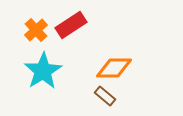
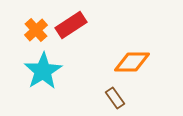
orange diamond: moved 18 px right, 6 px up
brown rectangle: moved 10 px right, 2 px down; rotated 15 degrees clockwise
